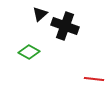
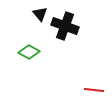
black triangle: rotated 28 degrees counterclockwise
red line: moved 11 px down
